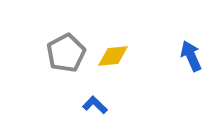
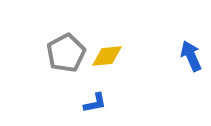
yellow diamond: moved 6 px left
blue L-shape: moved 2 px up; rotated 125 degrees clockwise
